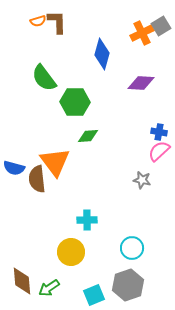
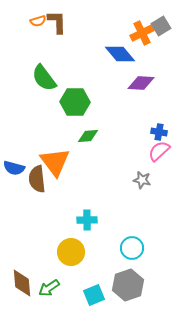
blue diamond: moved 18 px right; rotated 56 degrees counterclockwise
brown diamond: moved 2 px down
